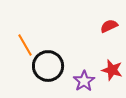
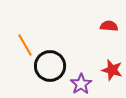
red semicircle: rotated 30 degrees clockwise
black circle: moved 2 px right
purple star: moved 3 px left, 3 px down
